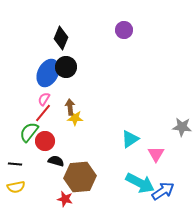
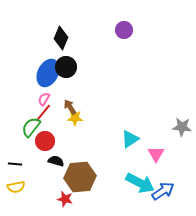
brown arrow: rotated 28 degrees counterclockwise
green semicircle: moved 2 px right, 5 px up
